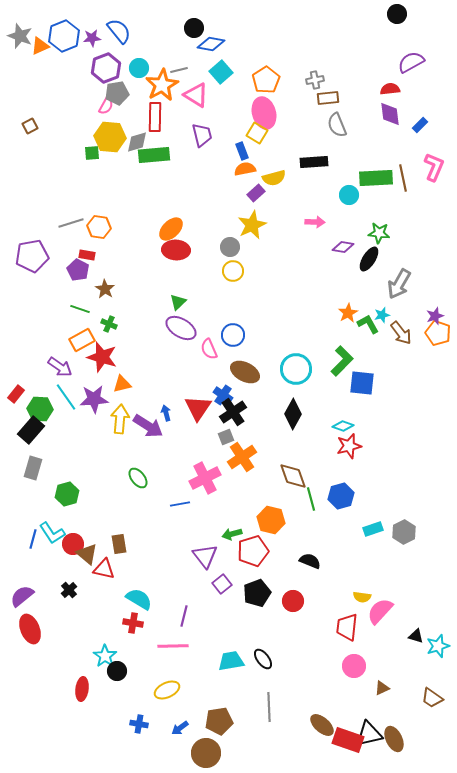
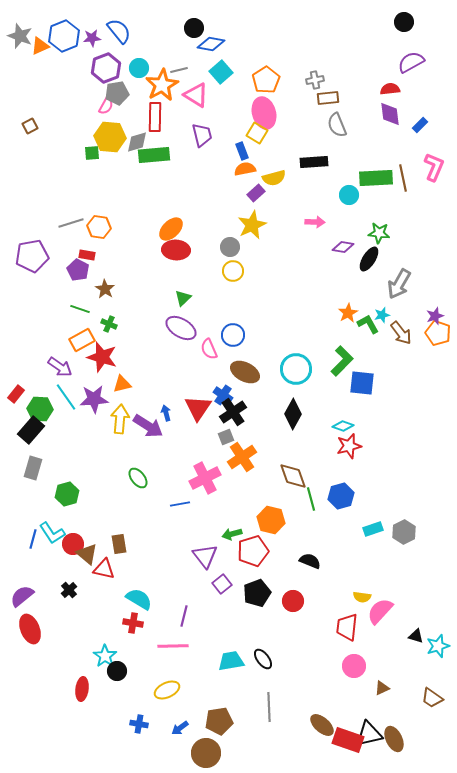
black circle at (397, 14): moved 7 px right, 8 px down
green triangle at (178, 302): moved 5 px right, 4 px up
